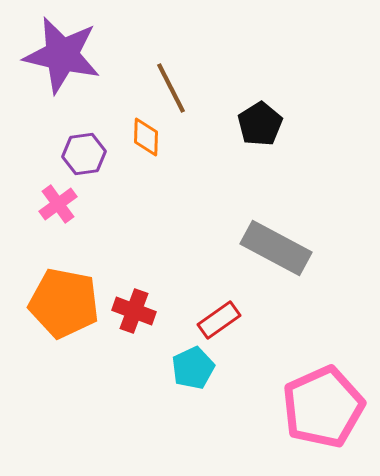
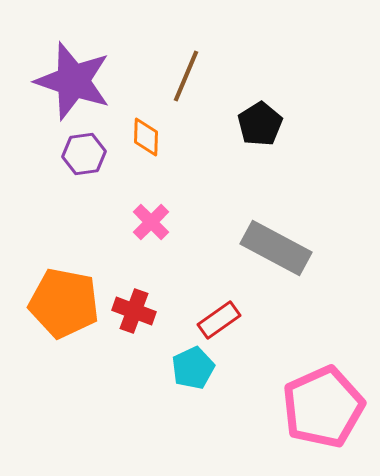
purple star: moved 11 px right, 26 px down; rotated 6 degrees clockwise
brown line: moved 15 px right, 12 px up; rotated 50 degrees clockwise
pink cross: moved 93 px right, 18 px down; rotated 9 degrees counterclockwise
